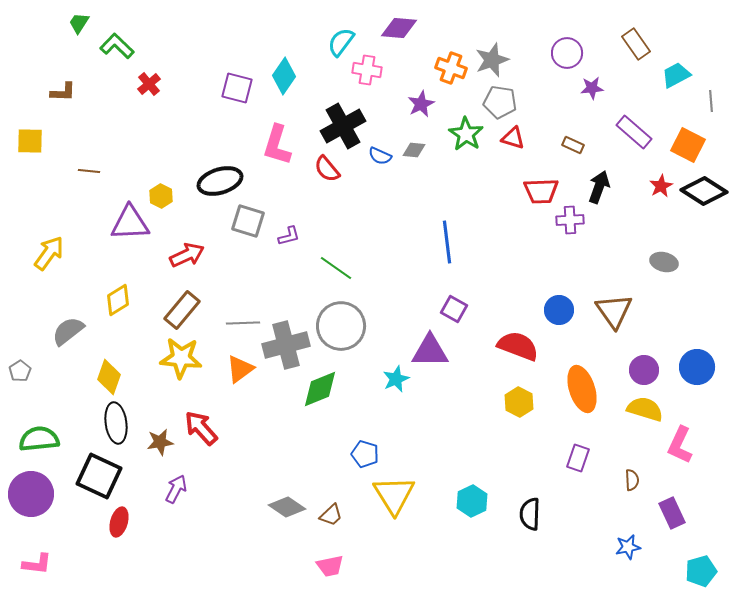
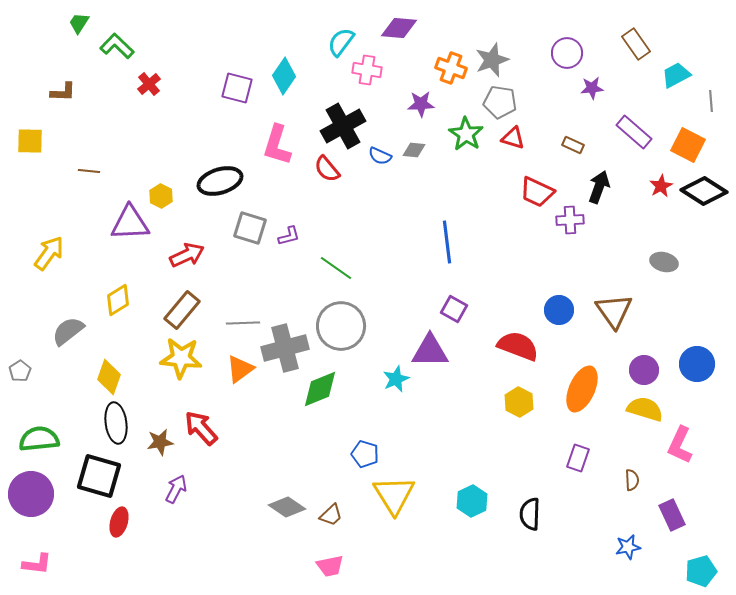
purple star at (421, 104): rotated 24 degrees clockwise
red trapezoid at (541, 191): moved 4 px left, 1 px down; rotated 27 degrees clockwise
gray square at (248, 221): moved 2 px right, 7 px down
gray cross at (286, 345): moved 1 px left, 3 px down
blue circle at (697, 367): moved 3 px up
orange ellipse at (582, 389): rotated 42 degrees clockwise
black square at (99, 476): rotated 9 degrees counterclockwise
purple rectangle at (672, 513): moved 2 px down
